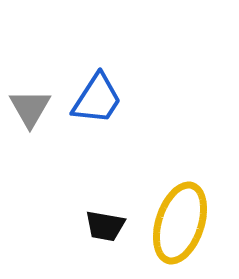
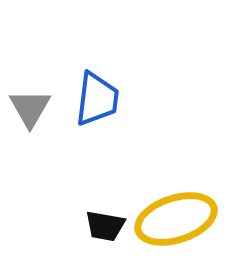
blue trapezoid: rotated 26 degrees counterclockwise
yellow ellipse: moved 4 px left, 4 px up; rotated 54 degrees clockwise
